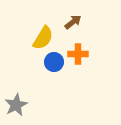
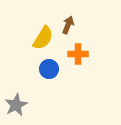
brown arrow: moved 5 px left, 3 px down; rotated 30 degrees counterclockwise
blue circle: moved 5 px left, 7 px down
